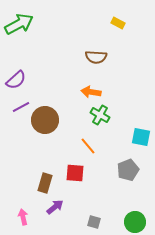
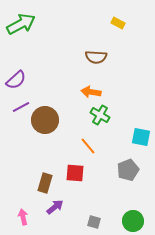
green arrow: moved 2 px right
green circle: moved 2 px left, 1 px up
